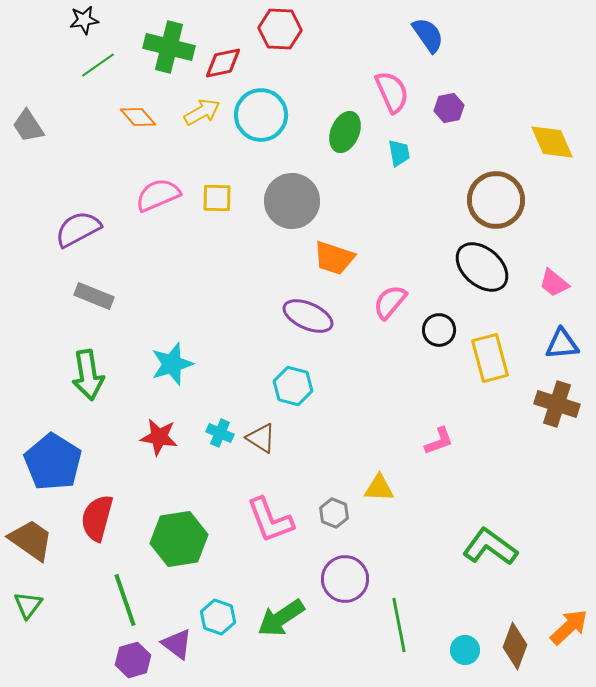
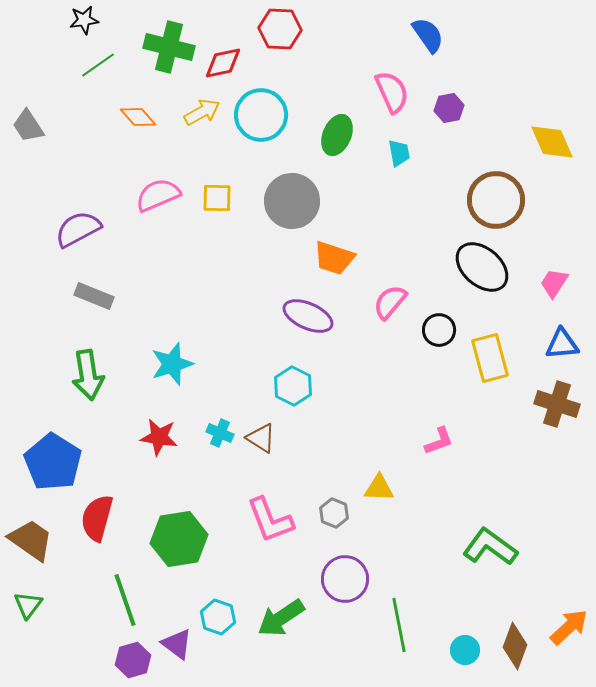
green ellipse at (345, 132): moved 8 px left, 3 px down
pink trapezoid at (554, 283): rotated 84 degrees clockwise
cyan hexagon at (293, 386): rotated 12 degrees clockwise
